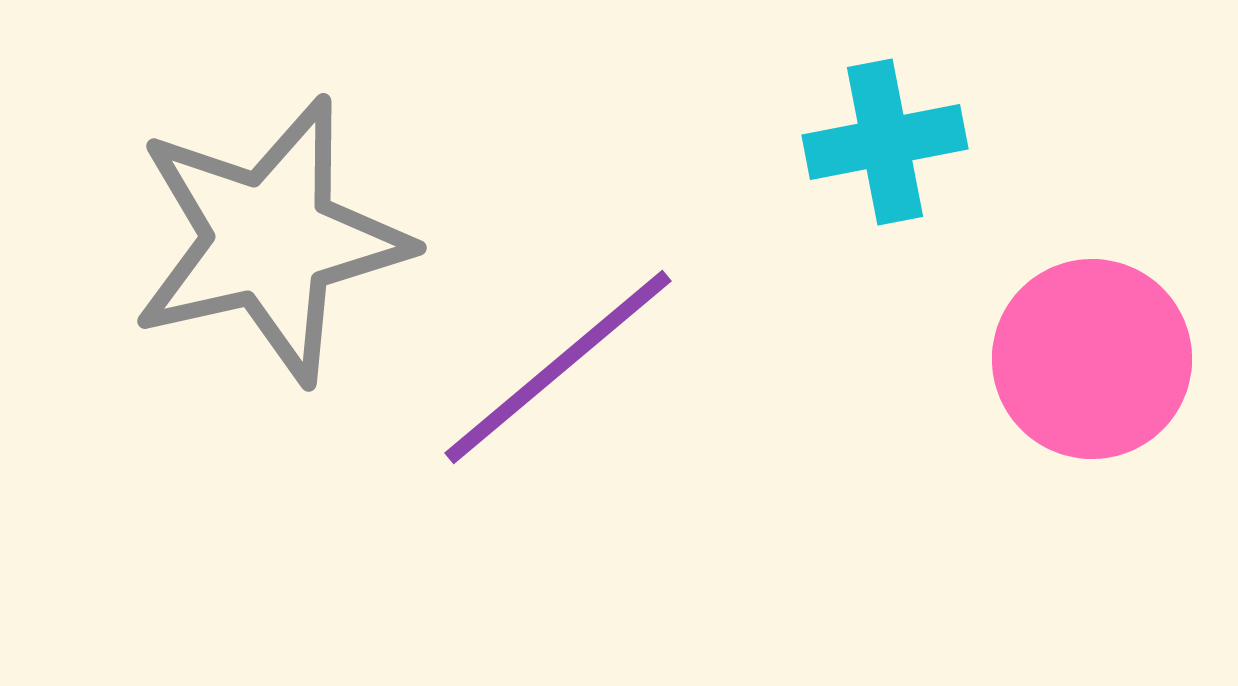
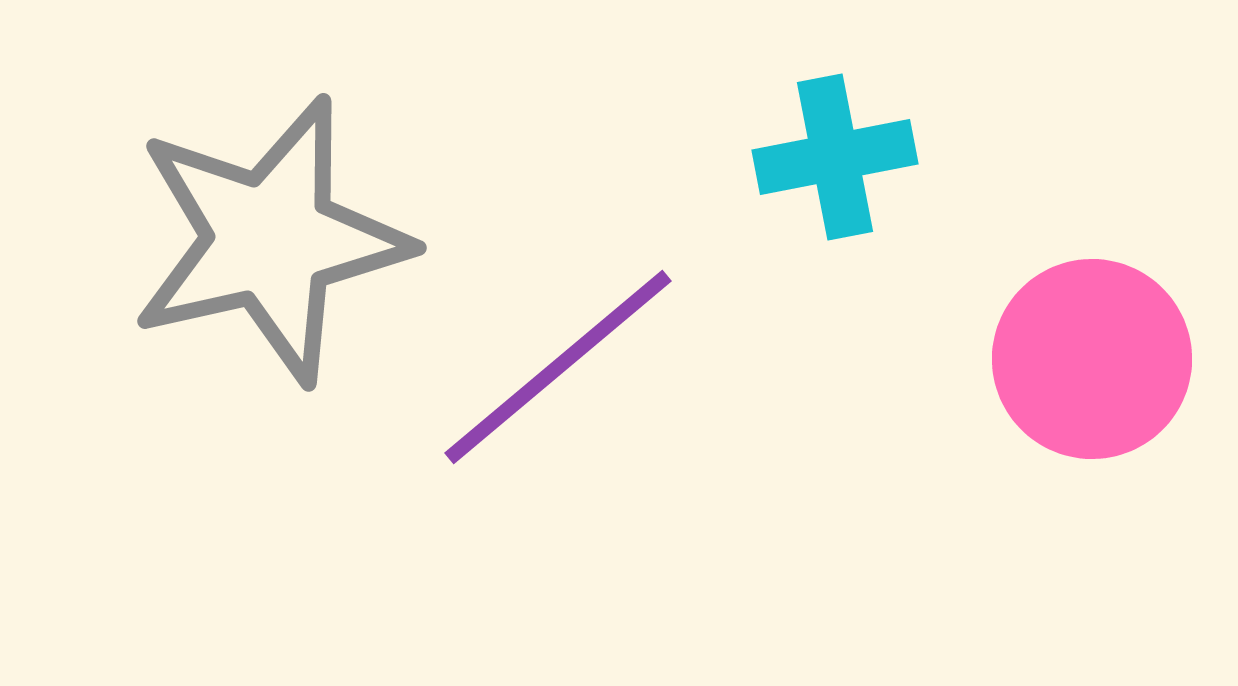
cyan cross: moved 50 px left, 15 px down
